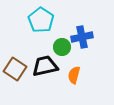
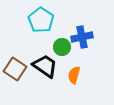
black trapezoid: rotated 48 degrees clockwise
